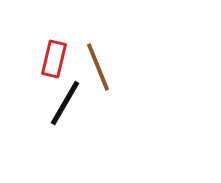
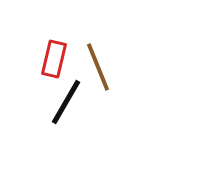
black line: moved 1 px right, 1 px up
